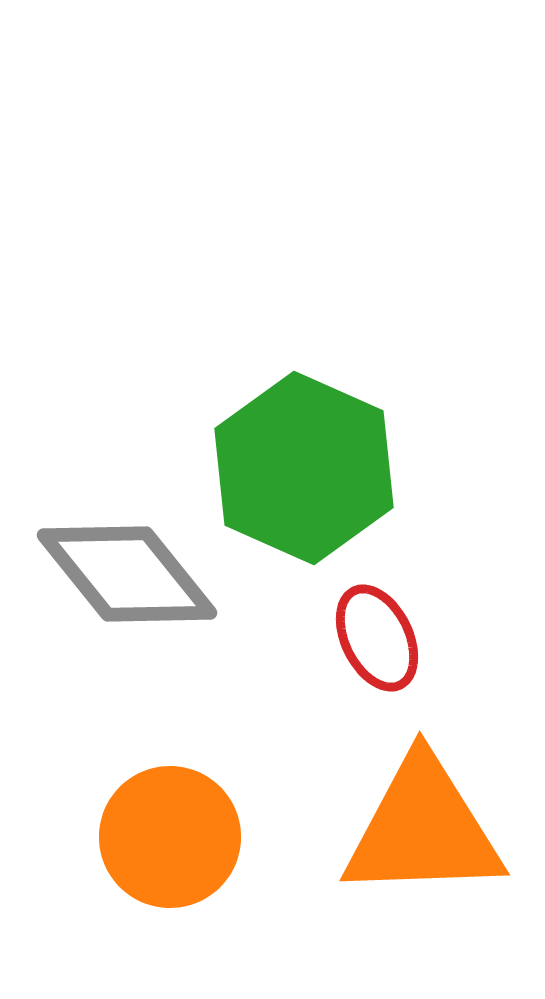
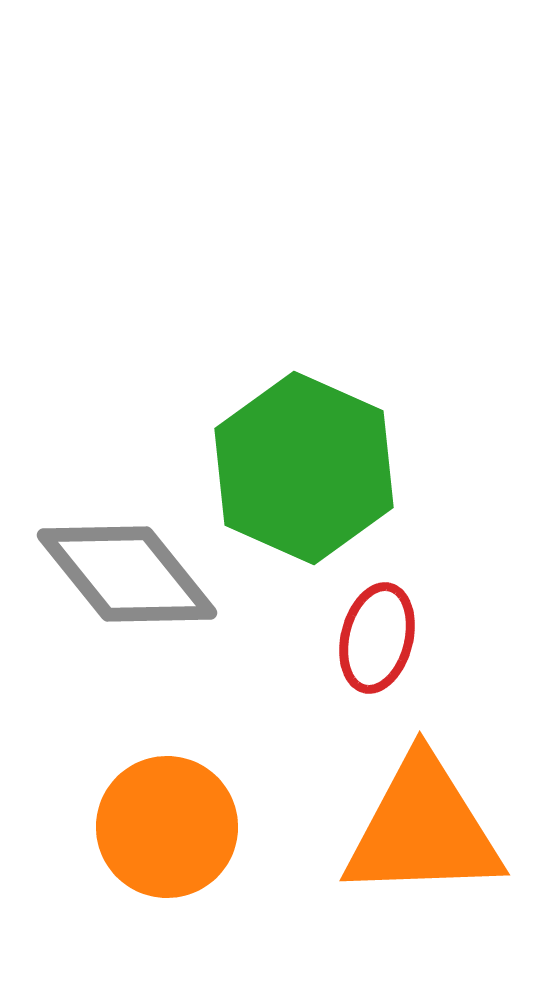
red ellipse: rotated 40 degrees clockwise
orange circle: moved 3 px left, 10 px up
